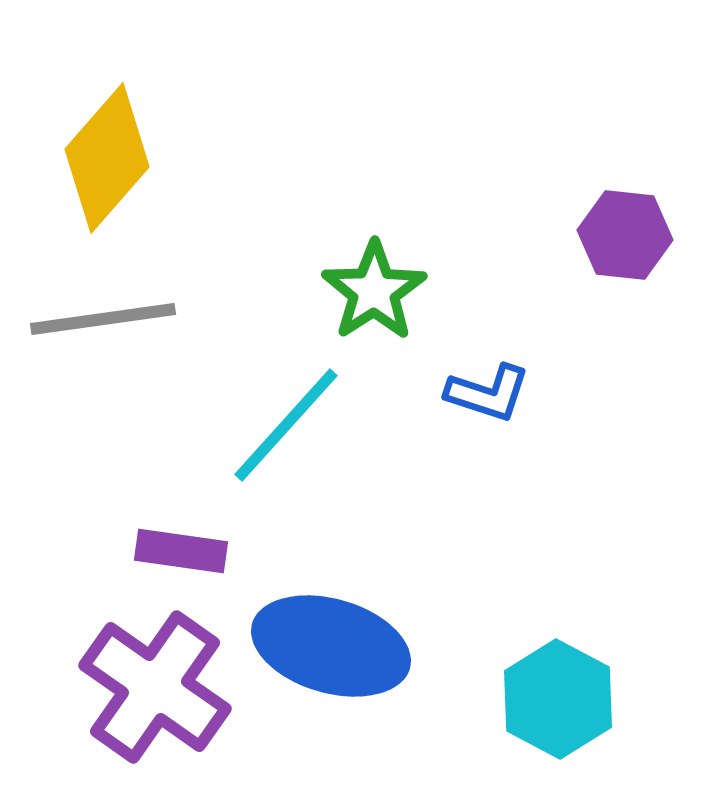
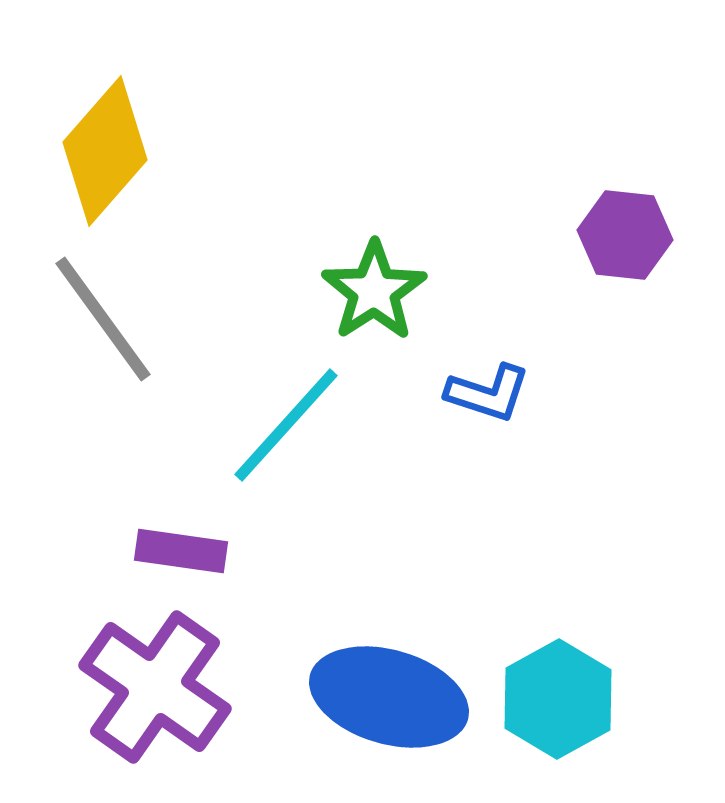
yellow diamond: moved 2 px left, 7 px up
gray line: rotated 62 degrees clockwise
blue ellipse: moved 58 px right, 51 px down
cyan hexagon: rotated 3 degrees clockwise
